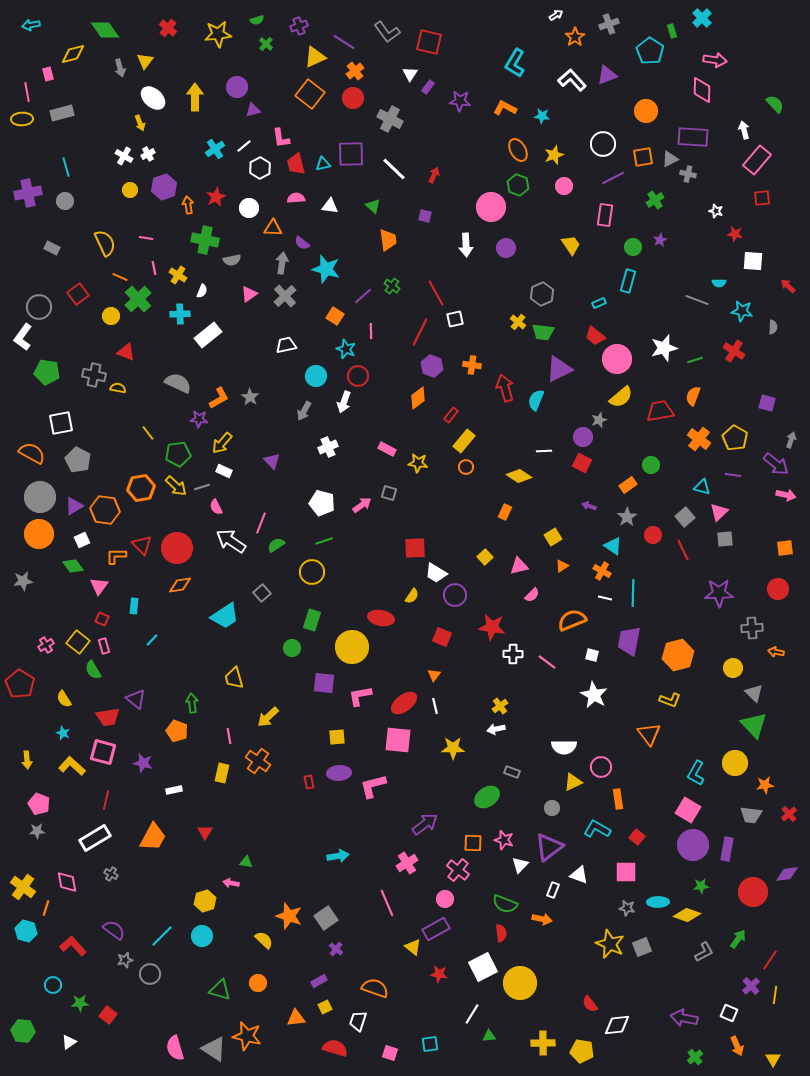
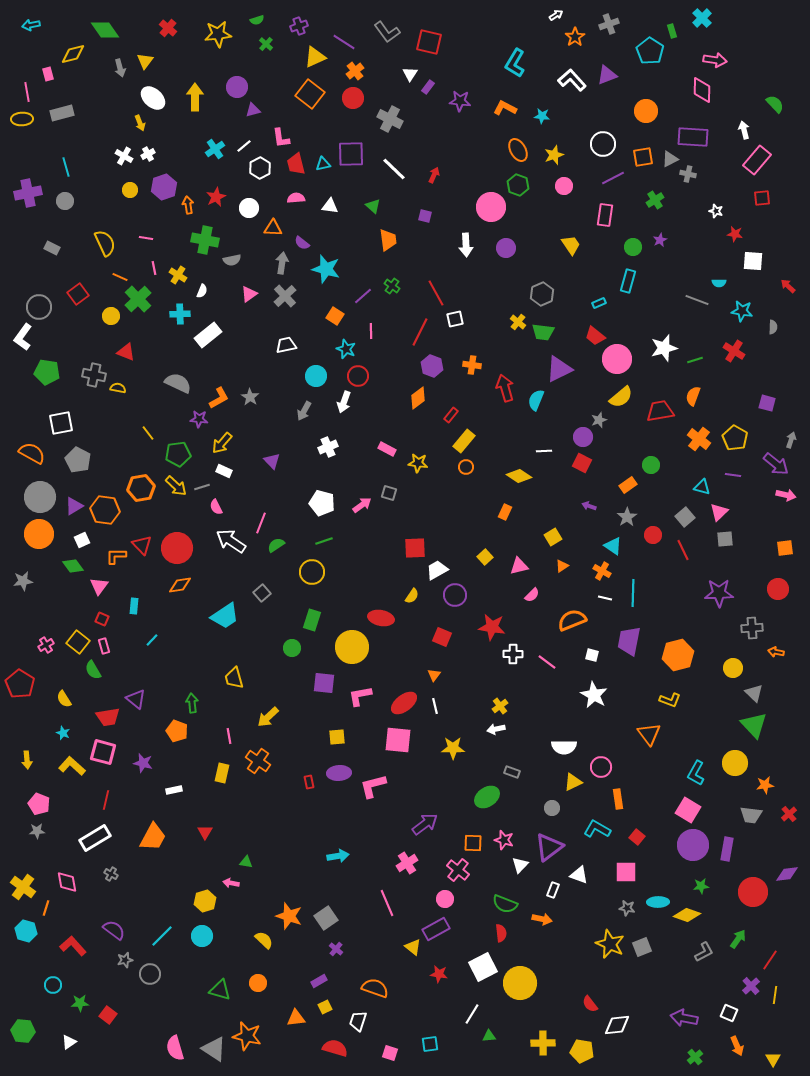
white trapezoid at (436, 573): moved 1 px right, 3 px up; rotated 120 degrees clockwise
